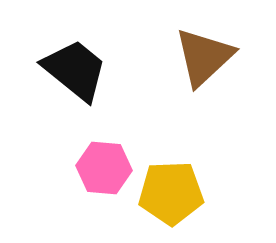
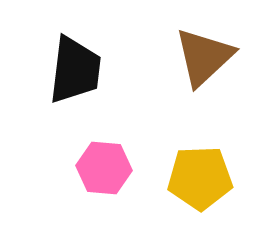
black trapezoid: rotated 58 degrees clockwise
yellow pentagon: moved 29 px right, 15 px up
